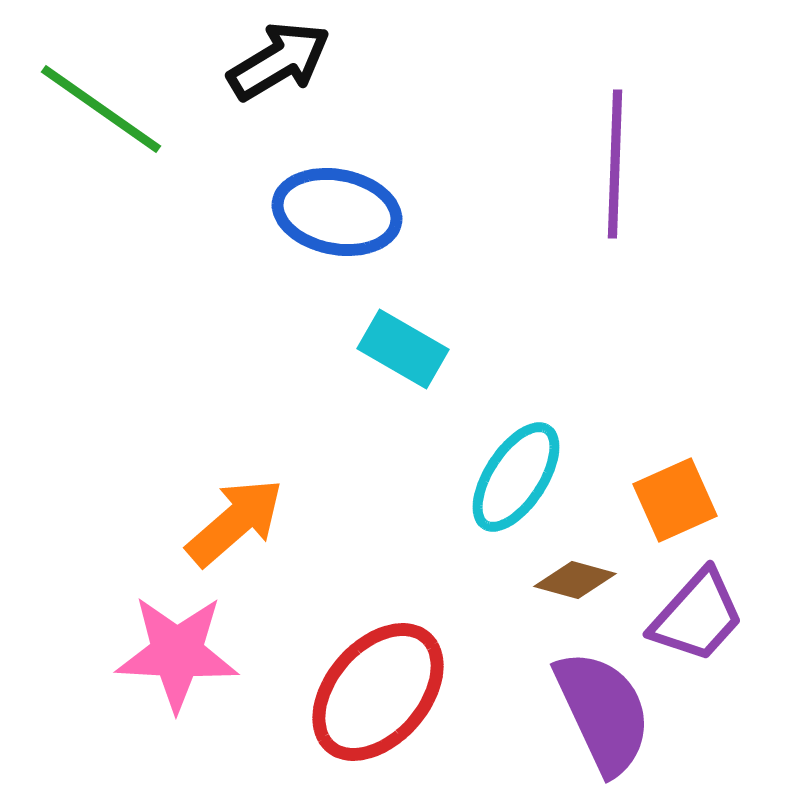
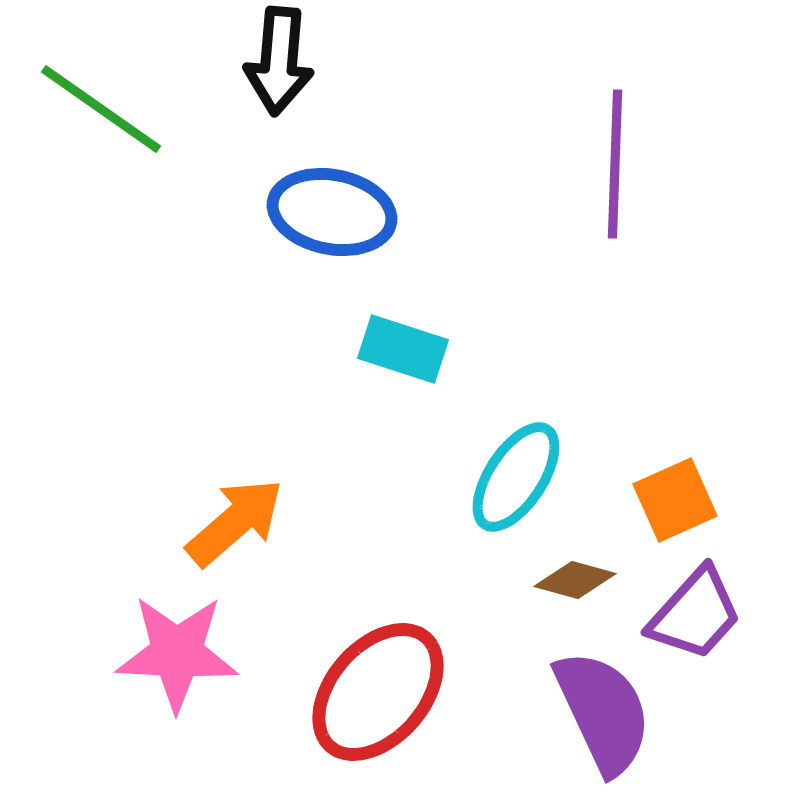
black arrow: rotated 126 degrees clockwise
blue ellipse: moved 5 px left
cyan rectangle: rotated 12 degrees counterclockwise
purple trapezoid: moved 2 px left, 2 px up
